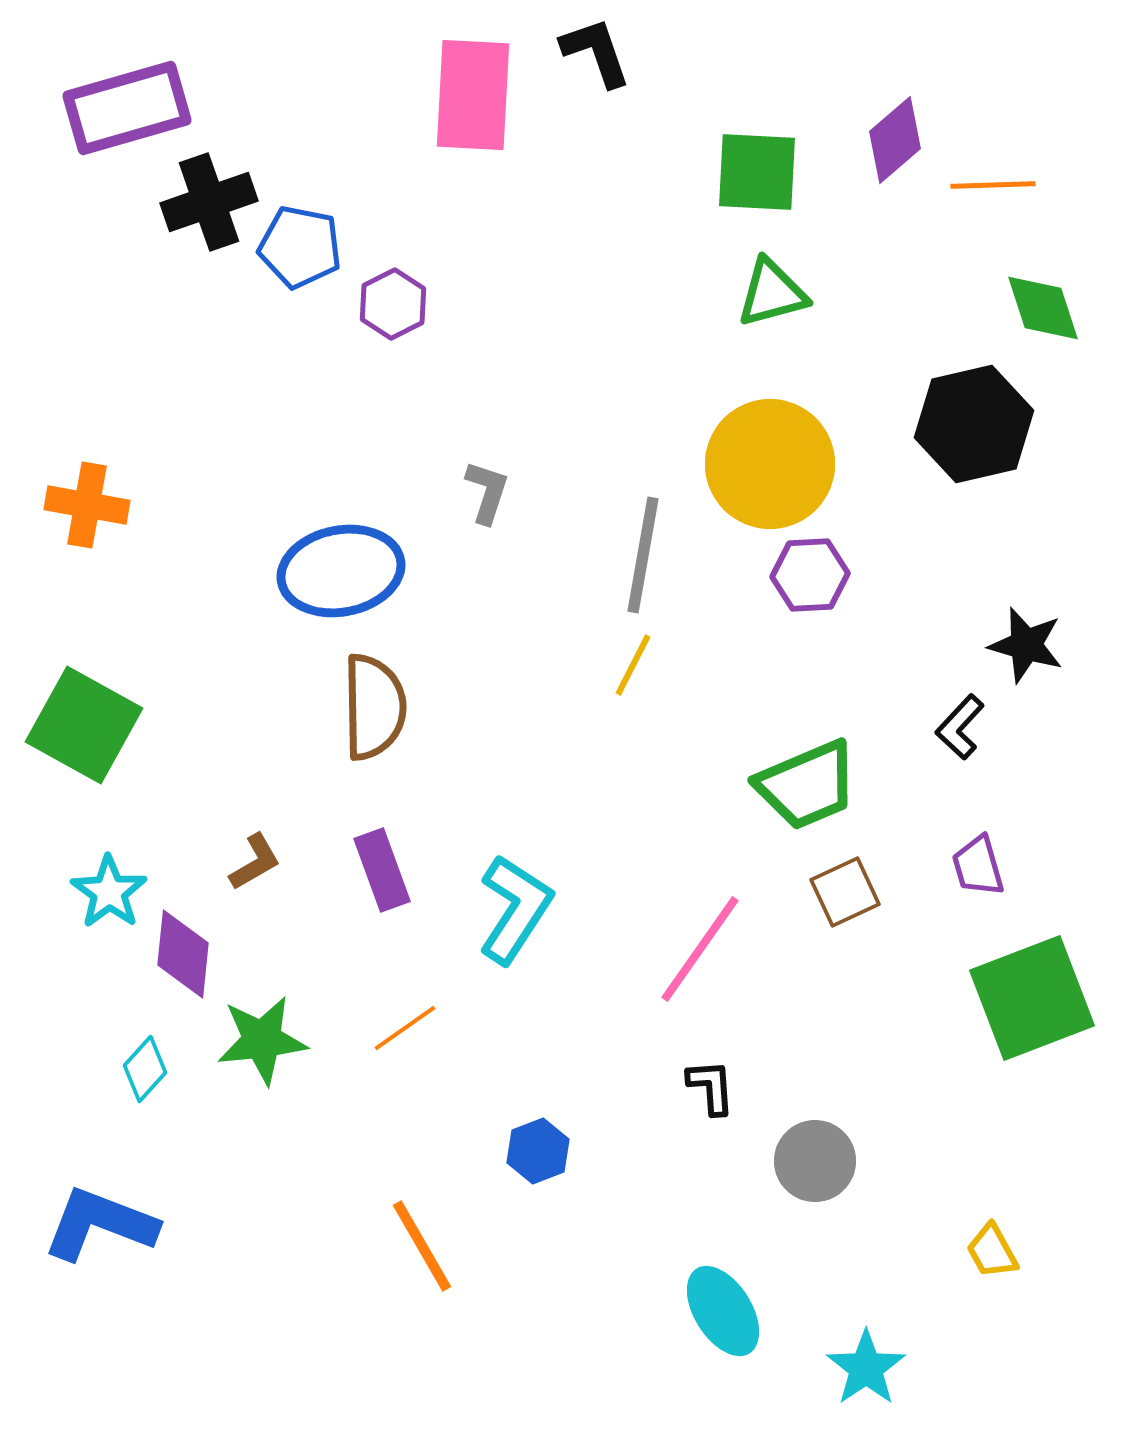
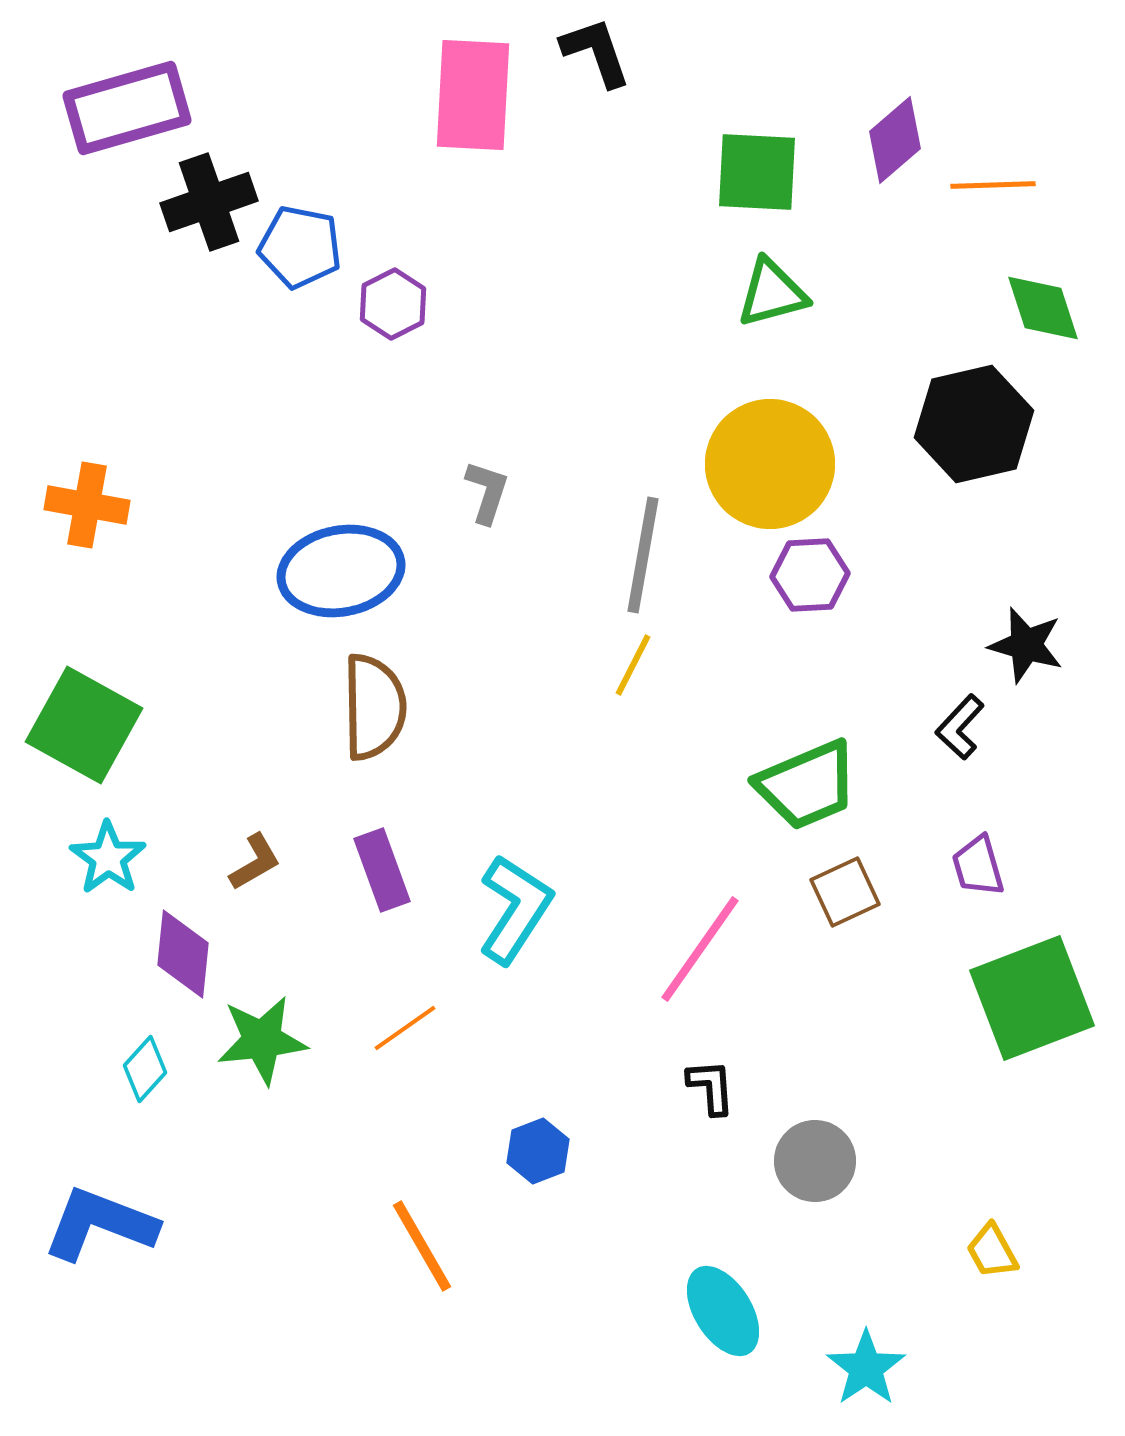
cyan star at (109, 892): moved 1 px left, 34 px up
